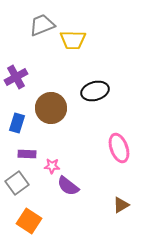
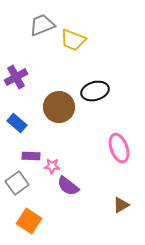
yellow trapezoid: rotated 20 degrees clockwise
brown circle: moved 8 px right, 1 px up
blue rectangle: rotated 66 degrees counterclockwise
purple rectangle: moved 4 px right, 2 px down
